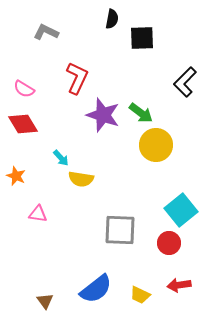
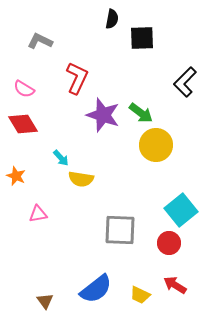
gray L-shape: moved 6 px left, 9 px down
pink triangle: rotated 18 degrees counterclockwise
red arrow: moved 4 px left; rotated 40 degrees clockwise
